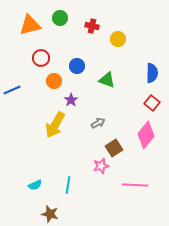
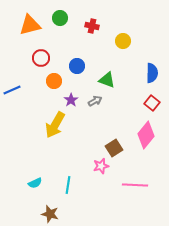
yellow circle: moved 5 px right, 2 px down
gray arrow: moved 3 px left, 22 px up
cyan semicircle: moved 2 px up
